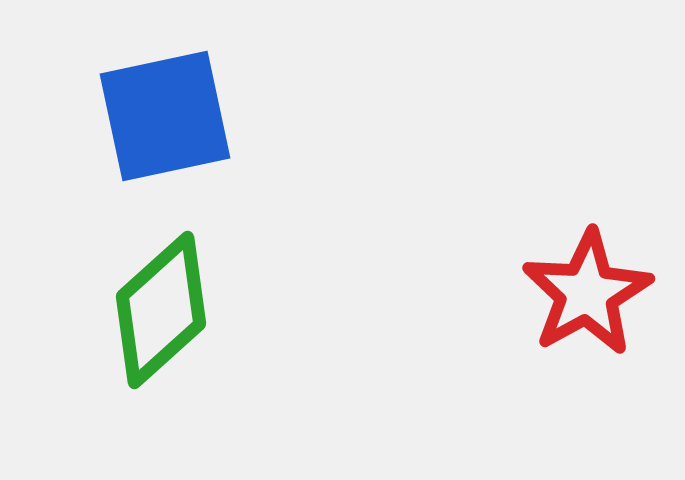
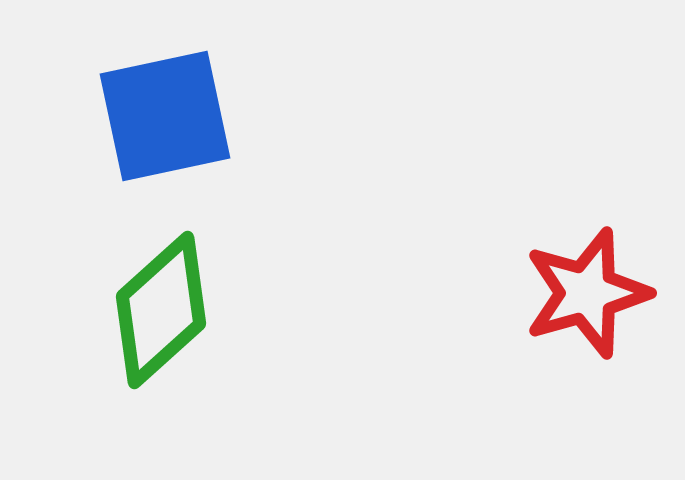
red star: rotated 13 degrees clockwise
